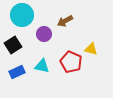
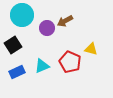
purple circle: moved 3 px right, 6 px up
red pentagon: moved 1 px left
cyan triangle: rotated 35 degrees counterclockwise
